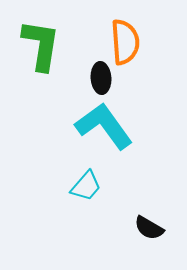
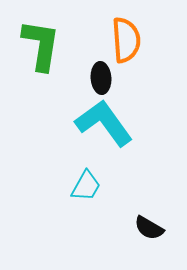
orange semicircle: moved 1 px right, 2 px up
cyan L-shape: moved 3 px up
cyan trapezoid: rotated 12 degrees counterclockwise
